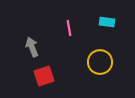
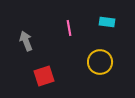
gray arrow: moved 6 px left, 6 px up
